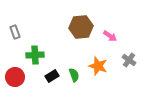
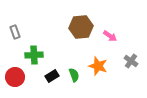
green cross: moved 1 px left
gray cross: moved 2 px right, 1 px down
